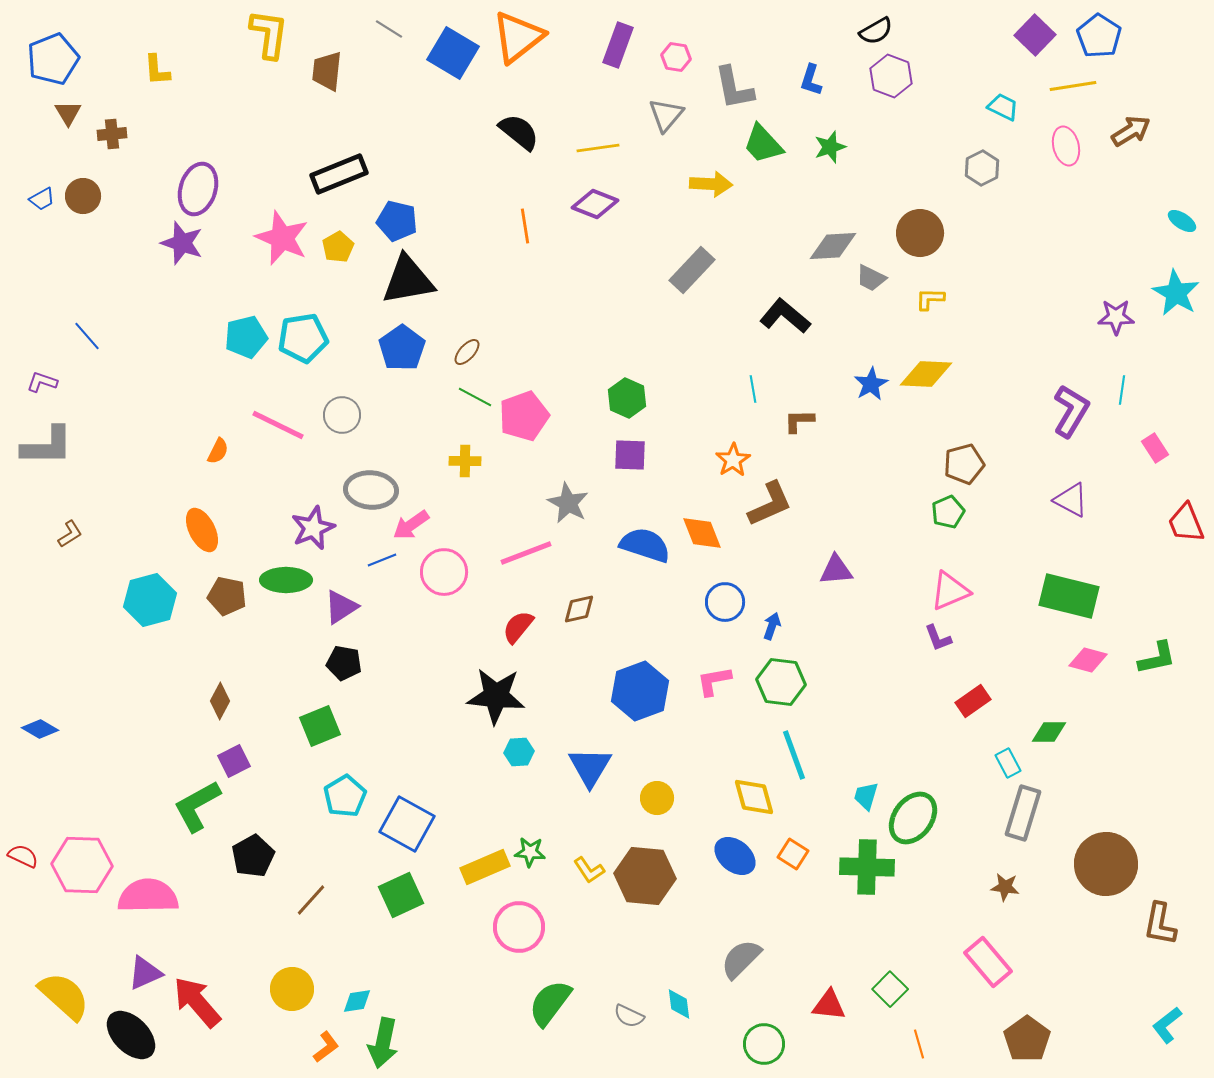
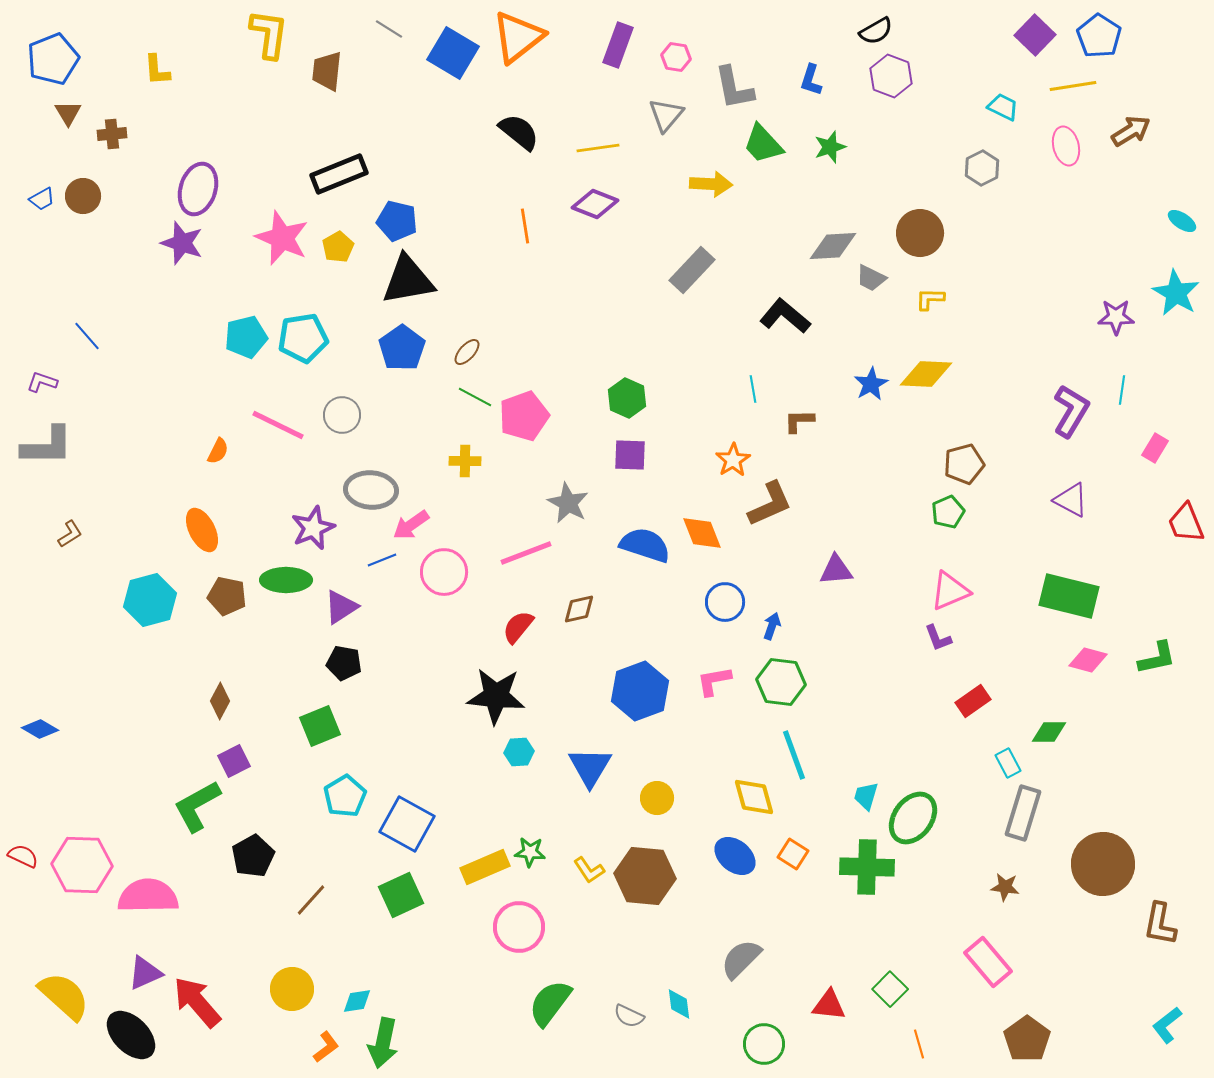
pink rectangle at (1155, 448): rotated 64 degrees clockwise
brown circle at (1106, 864): moved 3 px left
